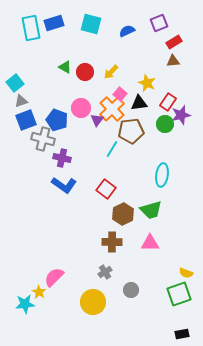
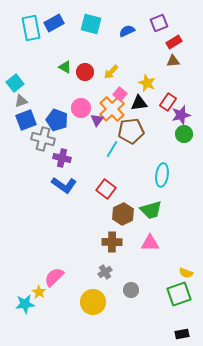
blue rectangle at (54, 23): rotated 12 degrees counterclockwise
green circle at (165, 124): moved 19 px right, 10 px down
